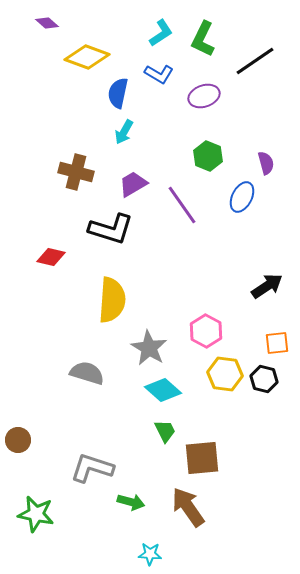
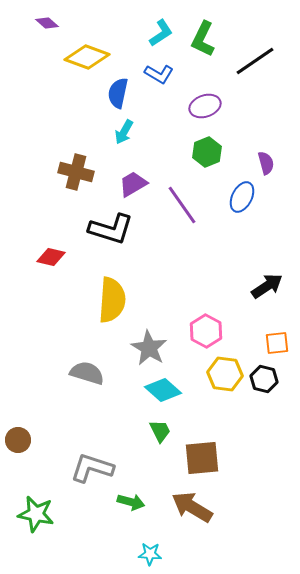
purple ellipse: moved 1 px right, 10 px down
green hexagon: moved 1 px left, 4 px up; rotated 16 degrees clockwise
green trapezoid: moved 5 px left
brown arrow: moved 4 px right; rotated 24 degrees counterclockwise
